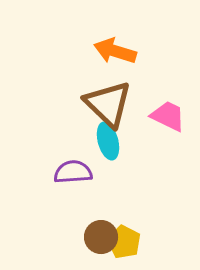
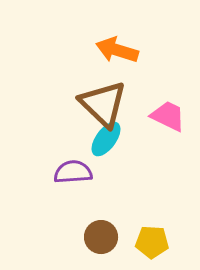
orange arrow: moved 2 px right, 1 px up
brown triangle: moved 5 px left
cyan ellipse: moved 2 px left, 2 px up; rotated 51 degrees clockwise
yellow pentagon: moved 28 px right; rotated 24 degrees counterclockwise
